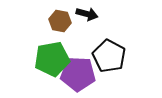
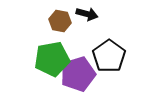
black pentagon: rotated 8 degrees clockwise
purple pentagon: rotated 20 degrees counterclockwise
